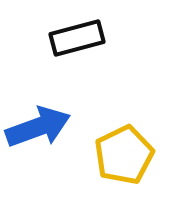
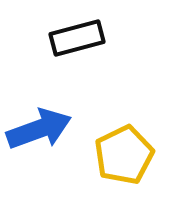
blue arrow: moved 1 px right, 2 px down
